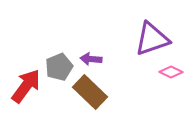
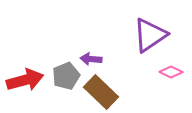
purple triangle: moved 2 px left, 4 px up; rotated 15 degrees counterclockwise
gray pentagon: moved 7 px right, 9 px down
red arrow: moved 1 px left, 6 px up; rotated 39 degrees clockwise
brown rectangle: moved 11 px right
